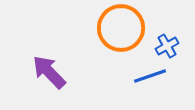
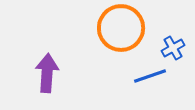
blue cross: moved 6 px right, 2 px down
purple arrow: moved 2 px left, 1 px down; rotated 48 degrees clockwise
